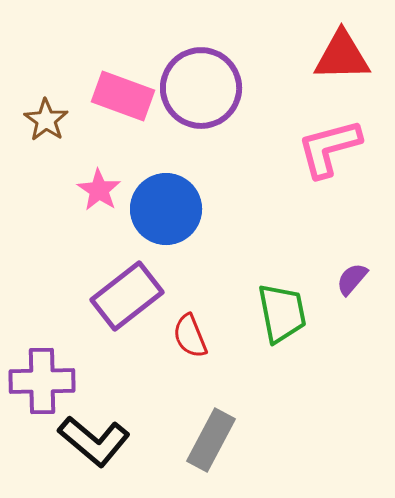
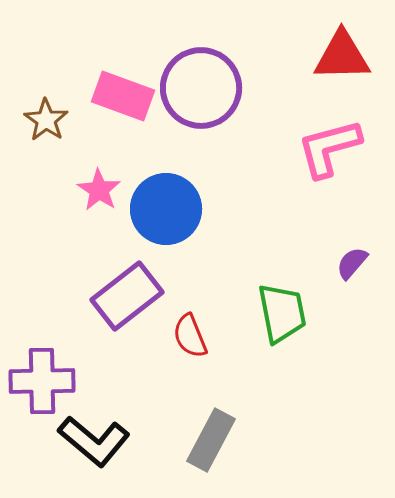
purple semicircle: moved 16 px up
